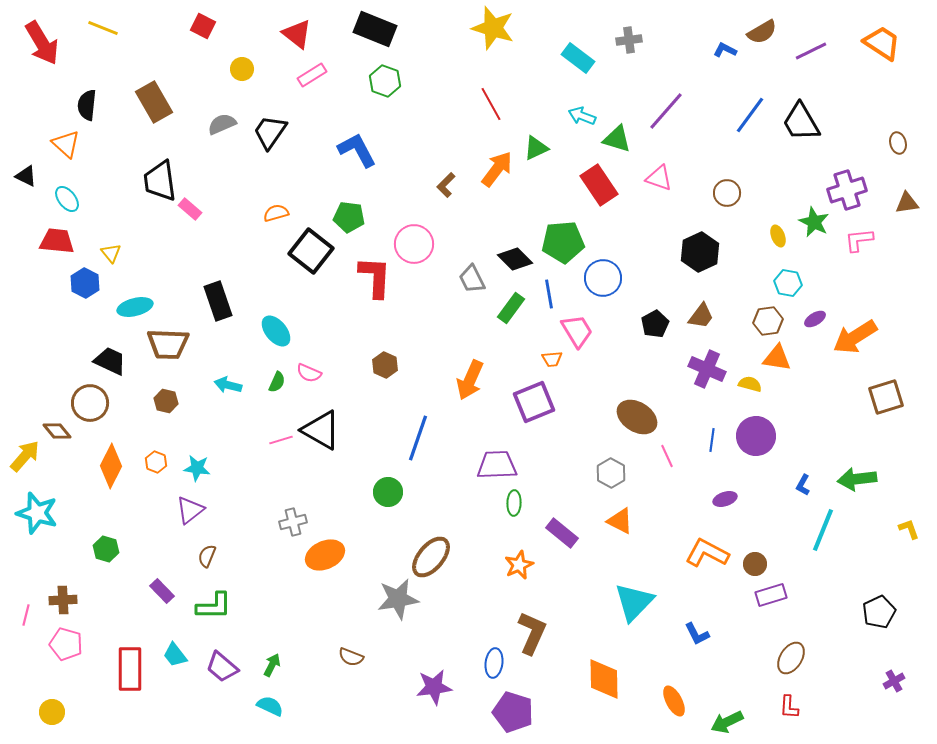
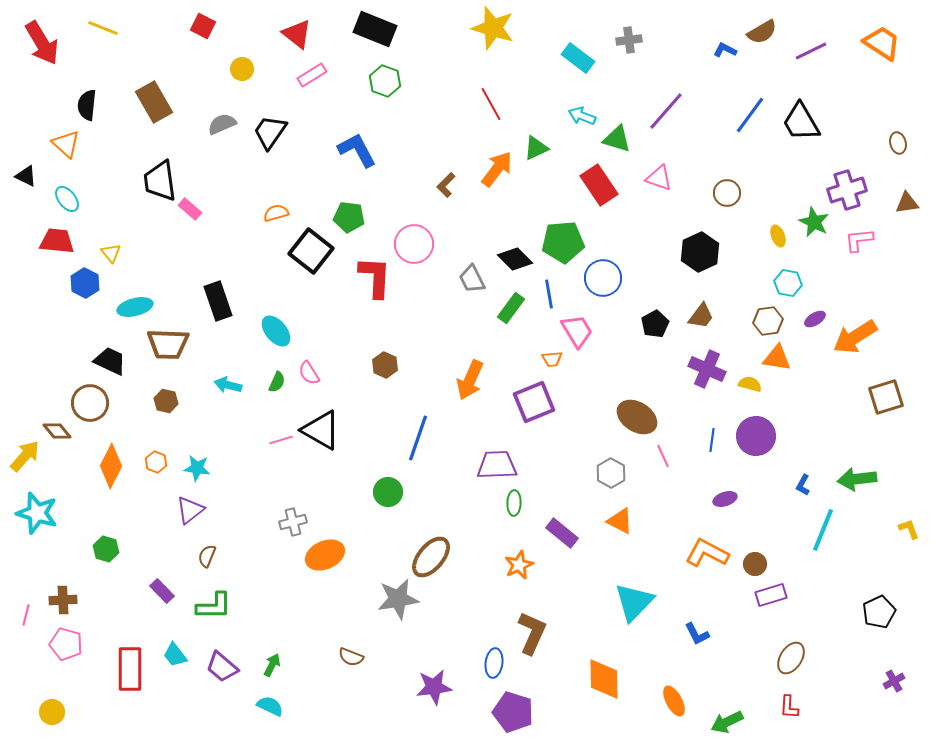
pink semicircle at (309, 373): rotated 35 degrees clockwise
pink line at (667, 456): moved 4 px left
